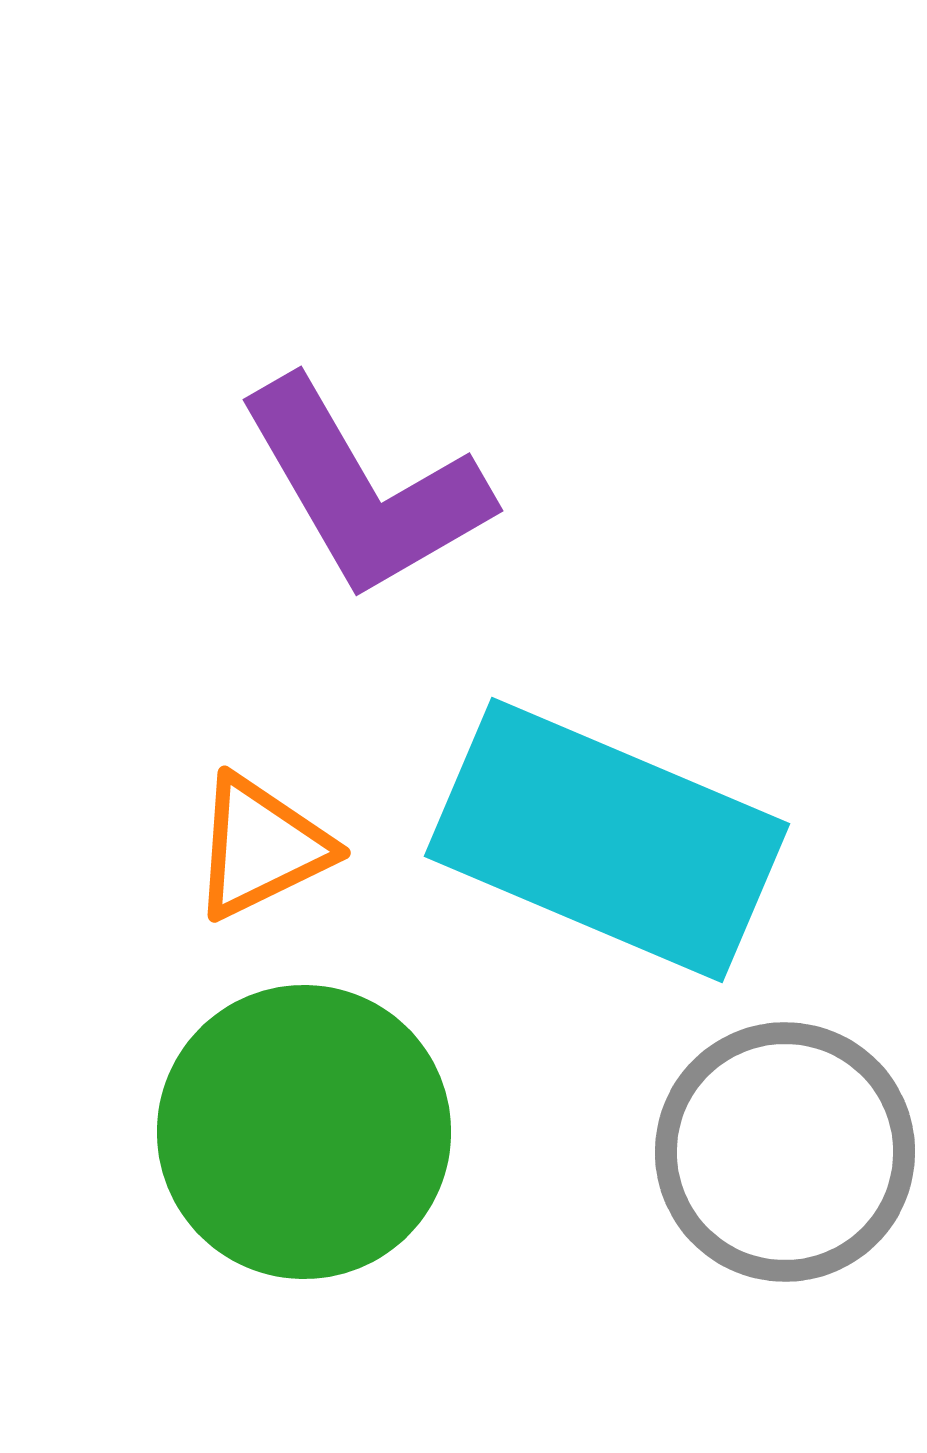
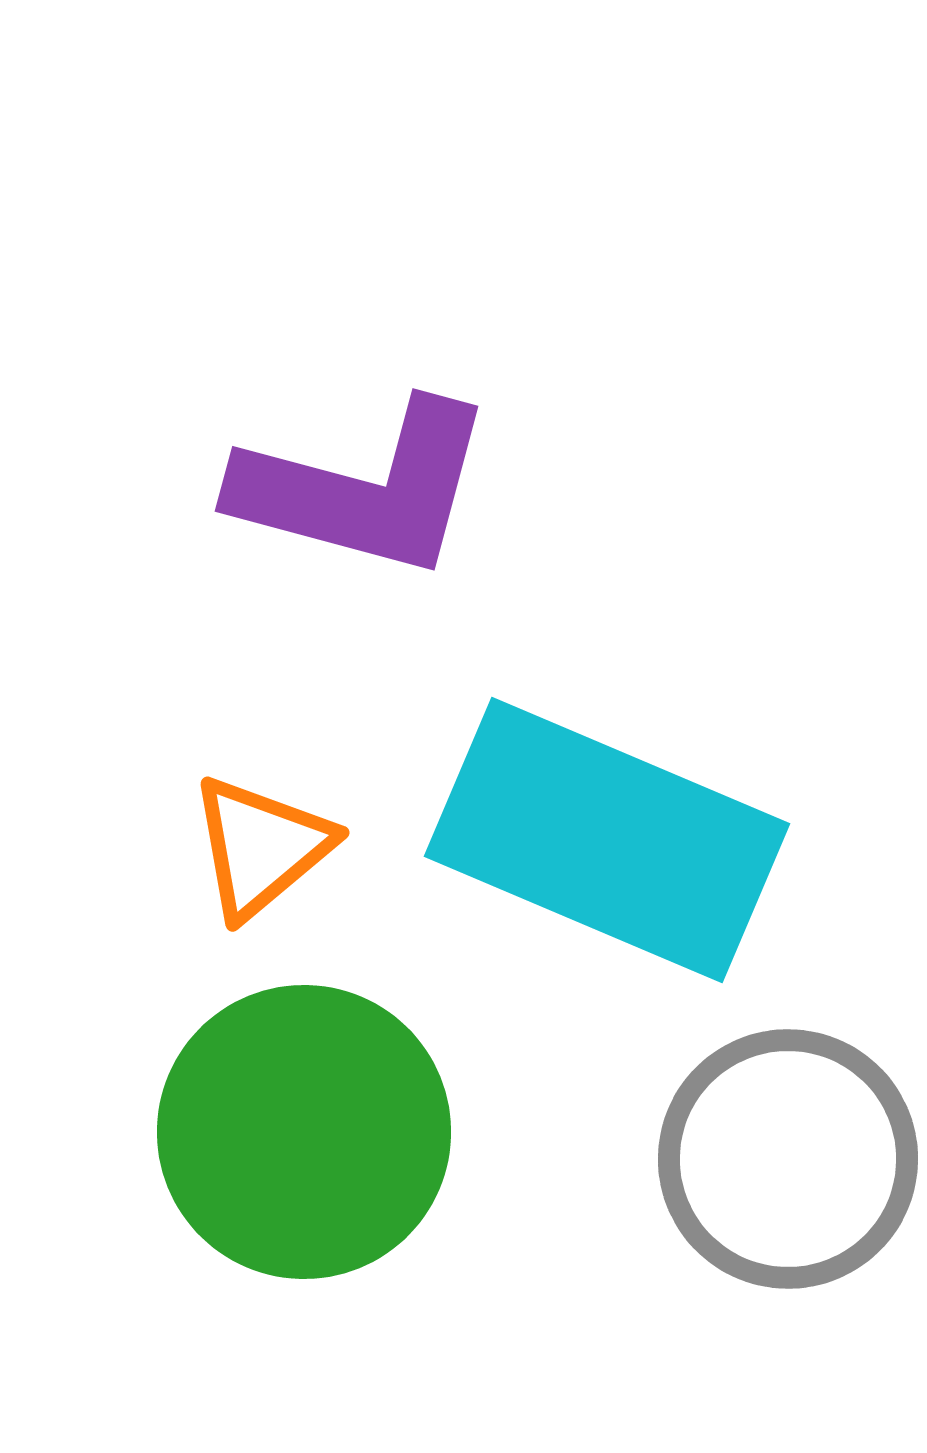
purple L-shape: rotated 45 degrees counterclockwise
orange triangle: rotated 14 degrees counterclockwise
gray circle: moved 3 px right, 7 px down
